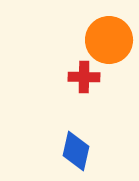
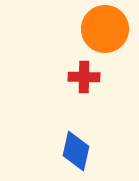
orange circle: moved 4 px left, 11 px up
